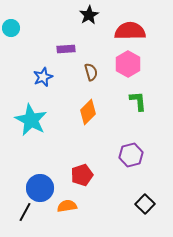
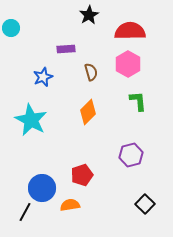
blue circle: moved 2 px right
orange semicircle: moved 3 px right, 1 px up
